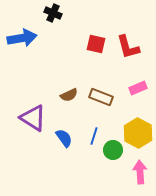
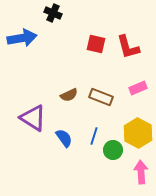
pink arrow: moved 1 px right
